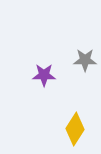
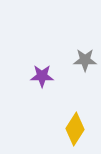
purple star: moved 2 px left, 1 px down
